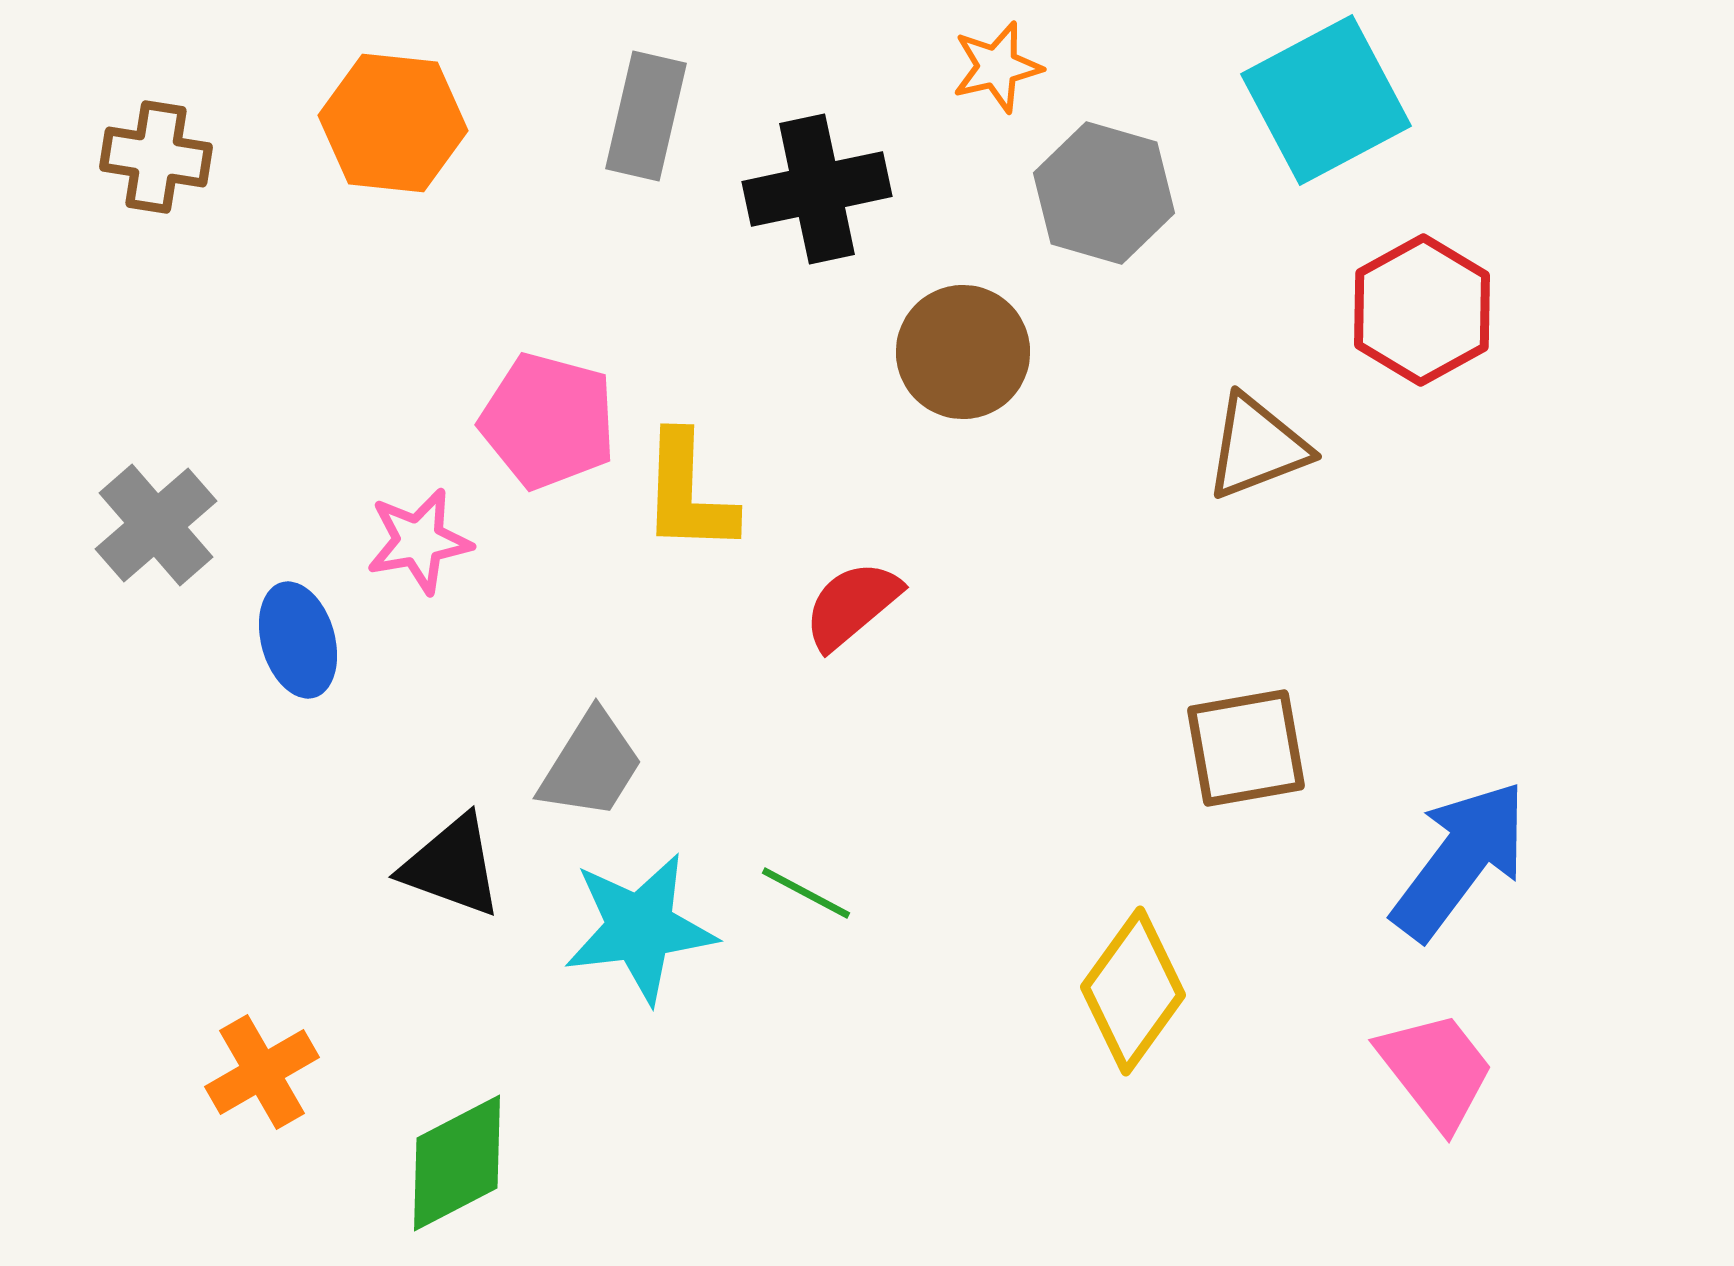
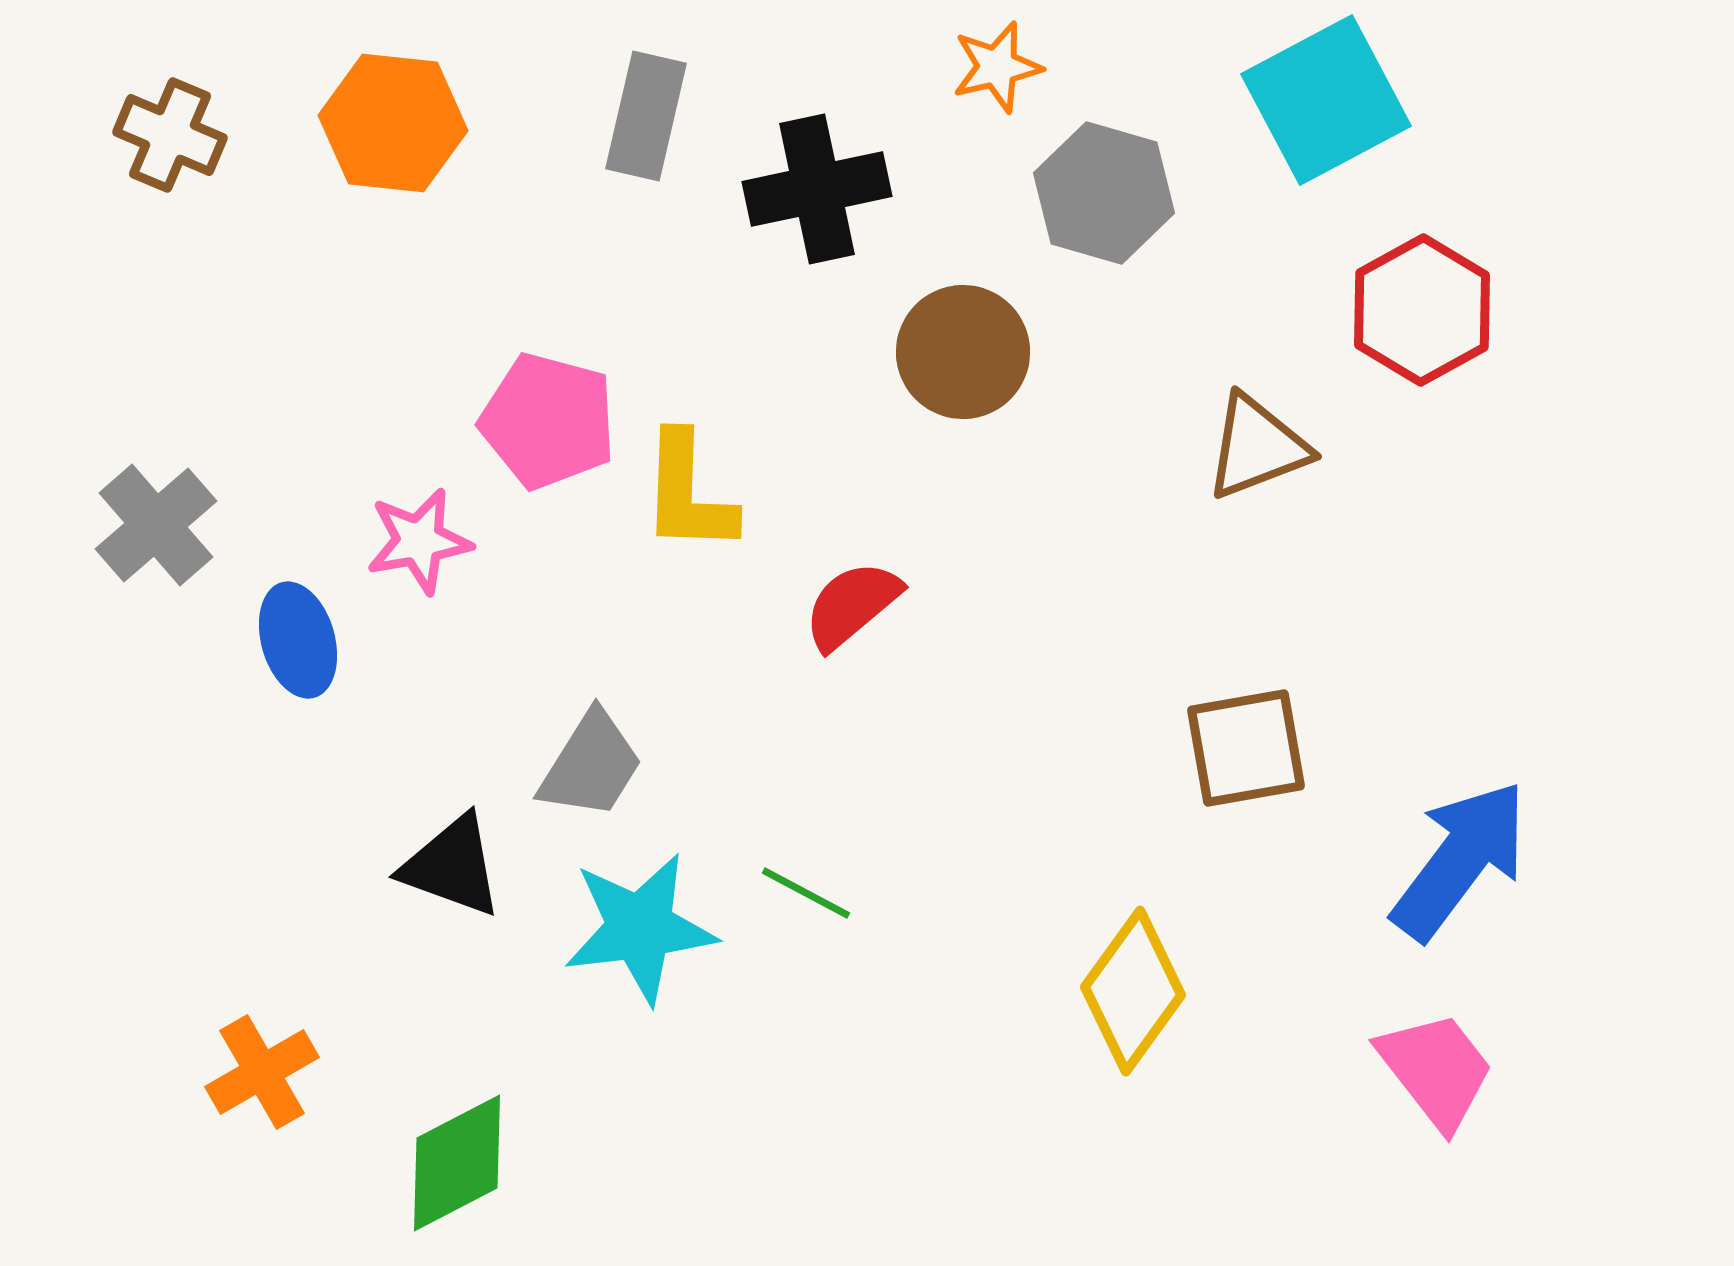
brown cross: moved 14 px right, 22 px up; rotated 14 degrees clockwise
